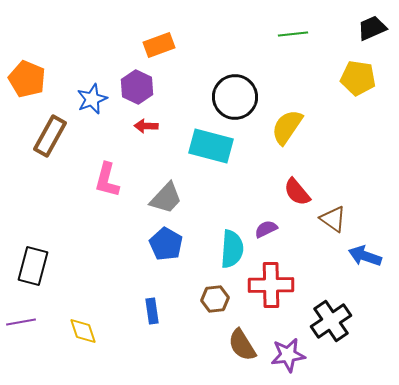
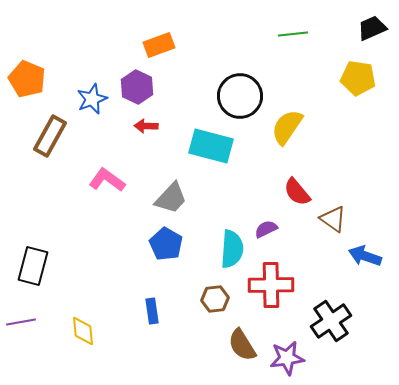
black circle: moved 5 px right, 1 px up
pink L-shape: rotated 111 degrees clockwise
gray trapezoid: moved 5 px right
yellow diamond: rotated 12 degrees clockwise
purple star: moved 1 px left, 3 px down
